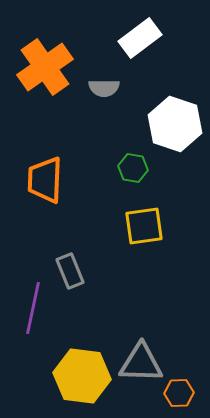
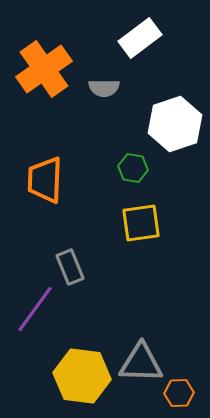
orange cross: moved 1 px left, 2 px down
white hexagon: rotated 22 degrees clockwise
yellow square: moved 3 px left, 3 px up
gray rectangle: moved 4 px up
purple line: moved 2 px right, 1 px down; rotated 24 degrees clockwise
